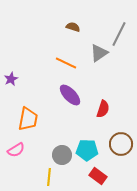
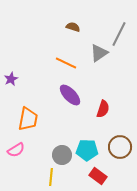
brown circle: moved 1 px left, 3 px down
yellow line: moved 2 px right
